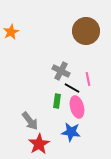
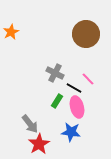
brown circle: moved 3 px down
gray cross: moved 6 px left, 2 px down
pink line: rotated 32 degrees counterclockwise
black line: moved 2 px right
green rectangle: rotated 24 degrees clockwise
gray arrow: moved 3 px down
